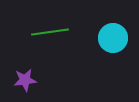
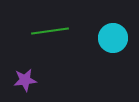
green line: moved 1 px up
